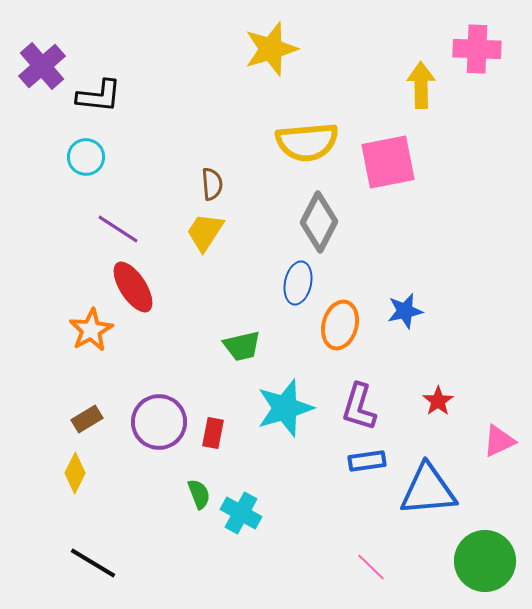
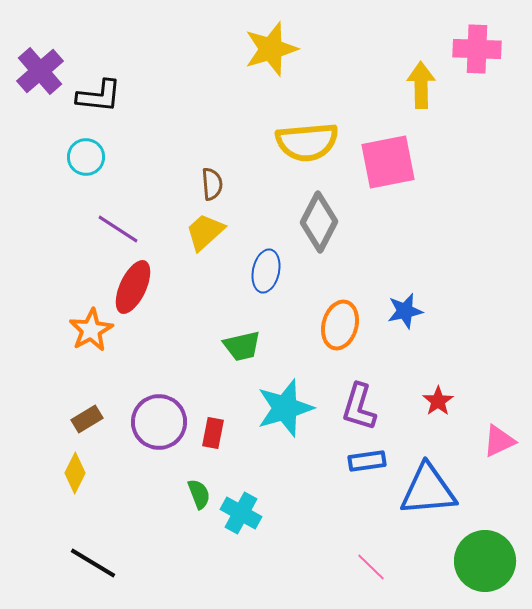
purple cross: moved 2 px left, 5 px down
yellow trapezoid: rotated 15 degrees clockwise
blue ellipse: moved 32 px left, 12 px up
red ellipse: rotated 58 degrees clockwise
